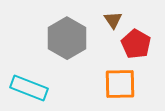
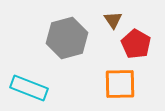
gray hexagon: rotated 15 degrees clockwise
